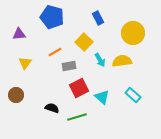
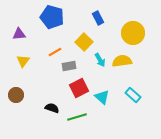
yellow triangle: moved 2 px left, 2 px up
